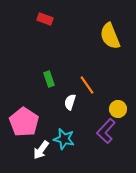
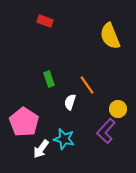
red rectangle: moved 2 px down
white arrow: moved 1 px up
